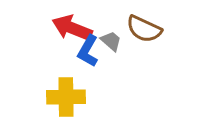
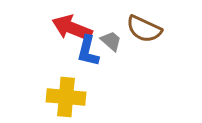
blue L-shape: rotated 16 degrees counterclockwise
yellow cross: rotated 6 degrees clockwise
